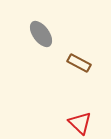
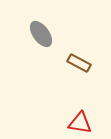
red triangle: rotated 35 degrees counterclockwise
